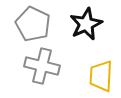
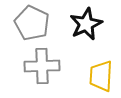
gray pentagon: moved 1 px left, 1 px up
gray cross: rotated 16 degrees counterclockwise
